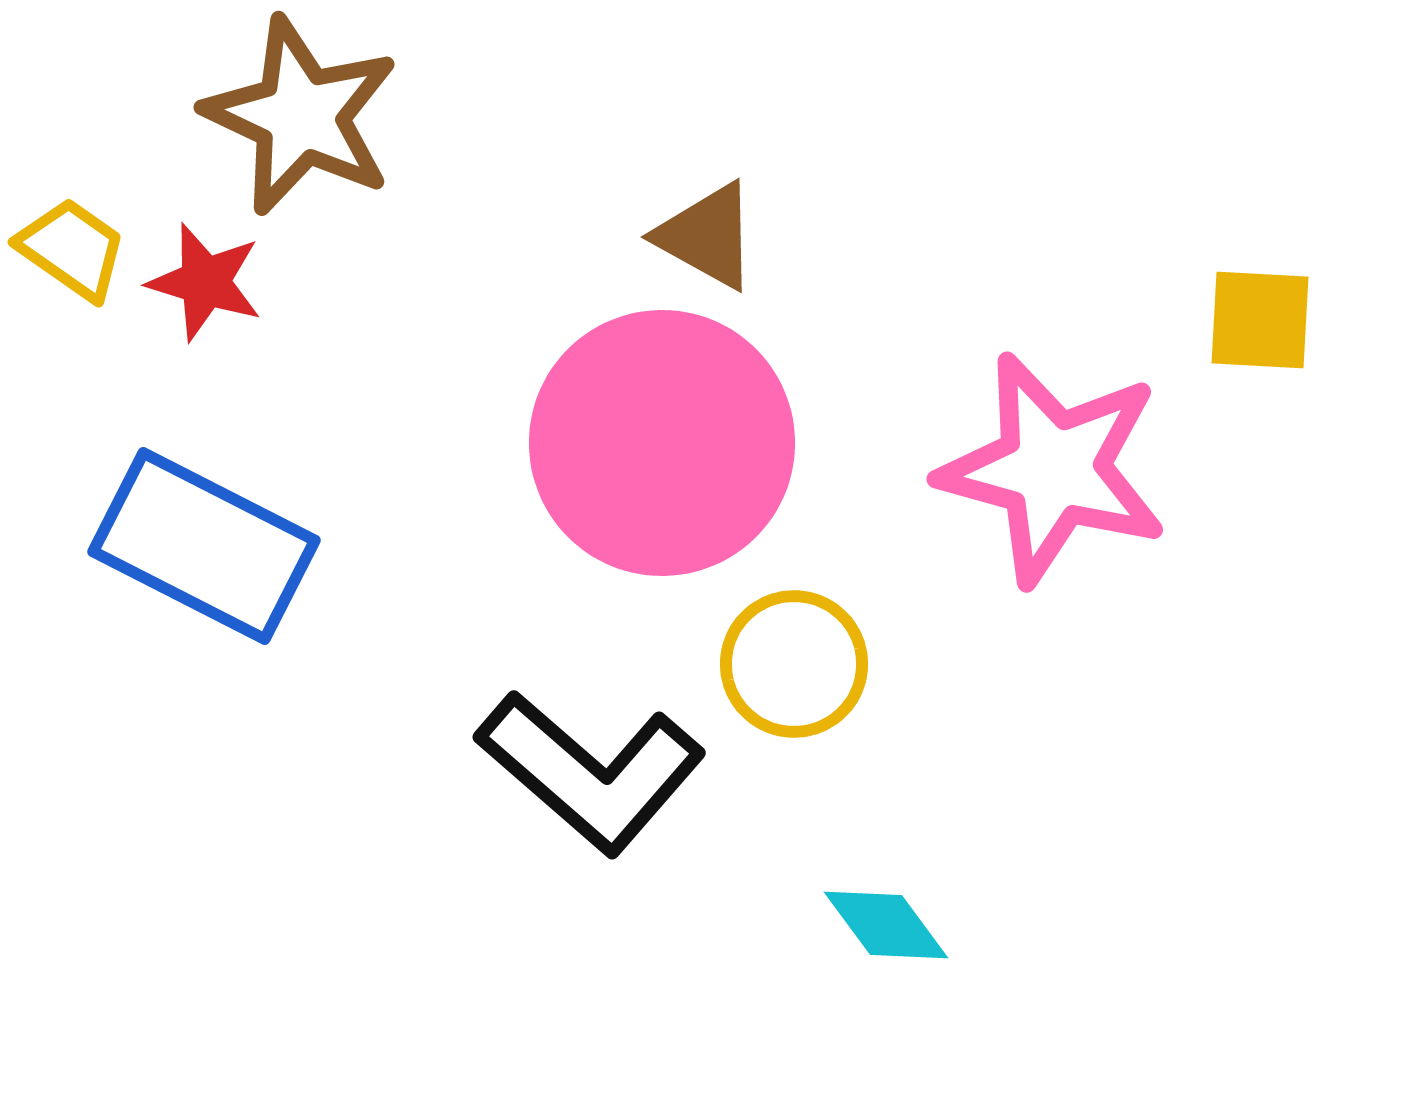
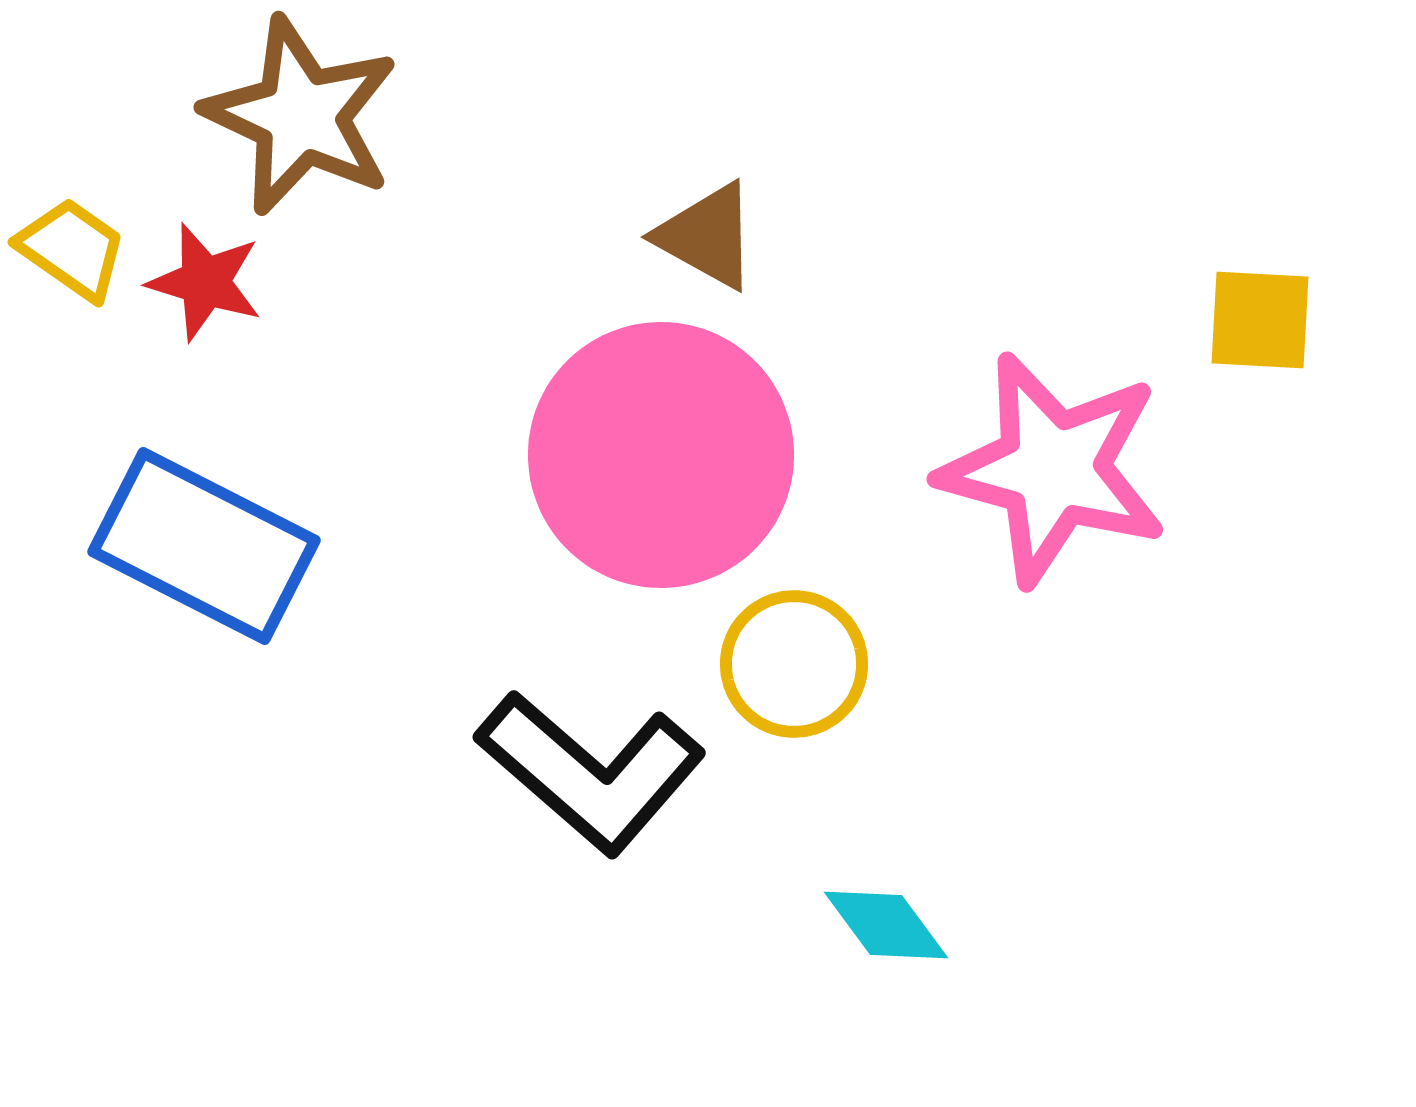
pink circle: moved 1 px left, 12 px down
